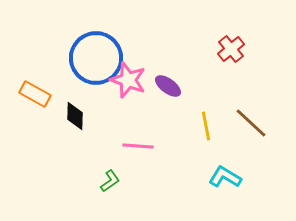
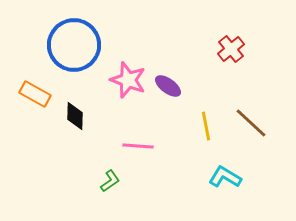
blue circle: moved 22 px left, 13 px up
